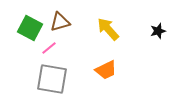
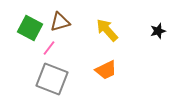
yellow arrow: moved 1 px left, 1 px down
pink line: rotated 14 degrees counterclockwise
gray square: rotated 12 degrees clockwise
